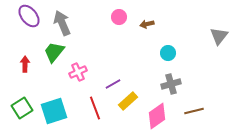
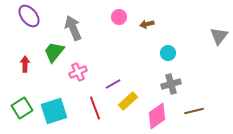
gray arrow: moved 11 px right, 5 px down
